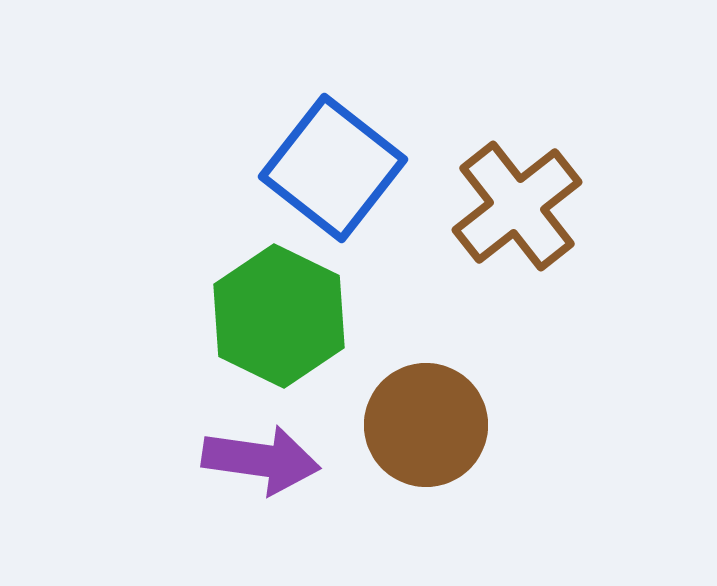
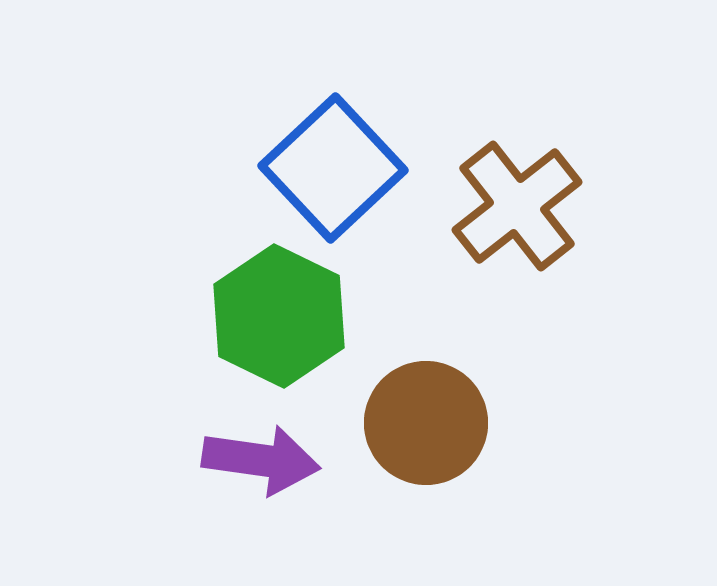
blue square: rotated 9 degrees clockwise
brown circle: moved 2 px up
